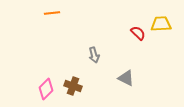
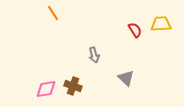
orange line: moved 1 px right; rotated 63 degrees clockwise
red semicircle: moved 3 px left, 3 px up; rotated 14 degrees clockwise
gray triangle: rotated 18 degrees clockwise
pink diamond: rotated 35 degrees clockwise
